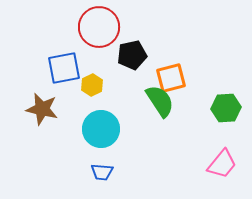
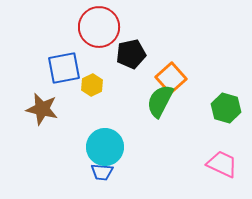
black pentagon: moved 1 px left, 1 px up
orange square: rotated 28 degrees counterclockwise
green semicircle: rotated 120 degrees counterclockwise
green hexagon: rotated 20 degrees clockwise
cyan circle: moved 4 px right, 18 px down
pink trapezoid: rotated 104 degrees counterclockwise
